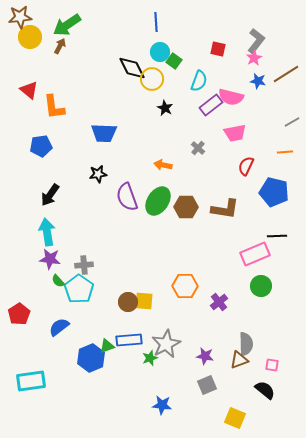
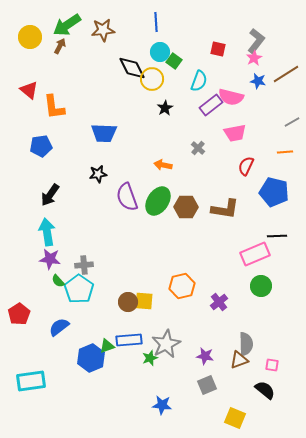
brown star at (20, 17): moved 83 px right, 13 px down
black star at (165, 108): rotated 14 degrees clockwise
orange hexagon at (185, 286): moved 3 px left; rotated 15 degrees counterclockwise
